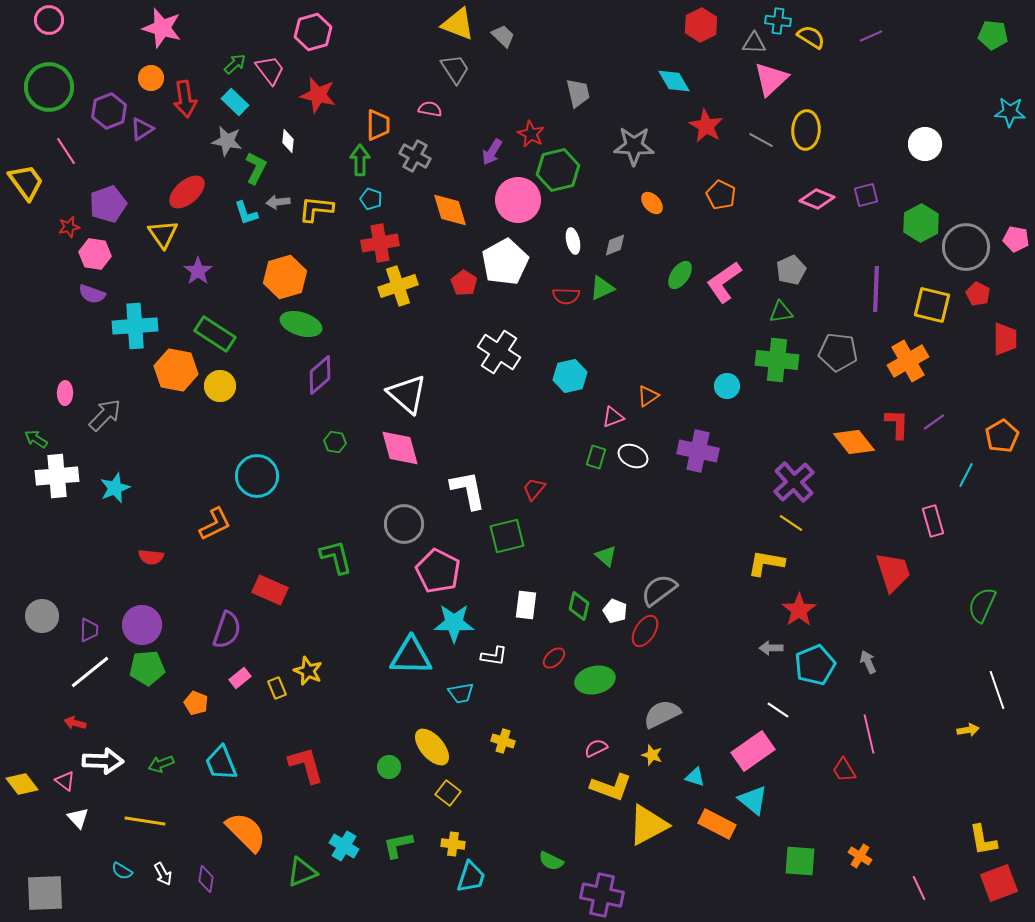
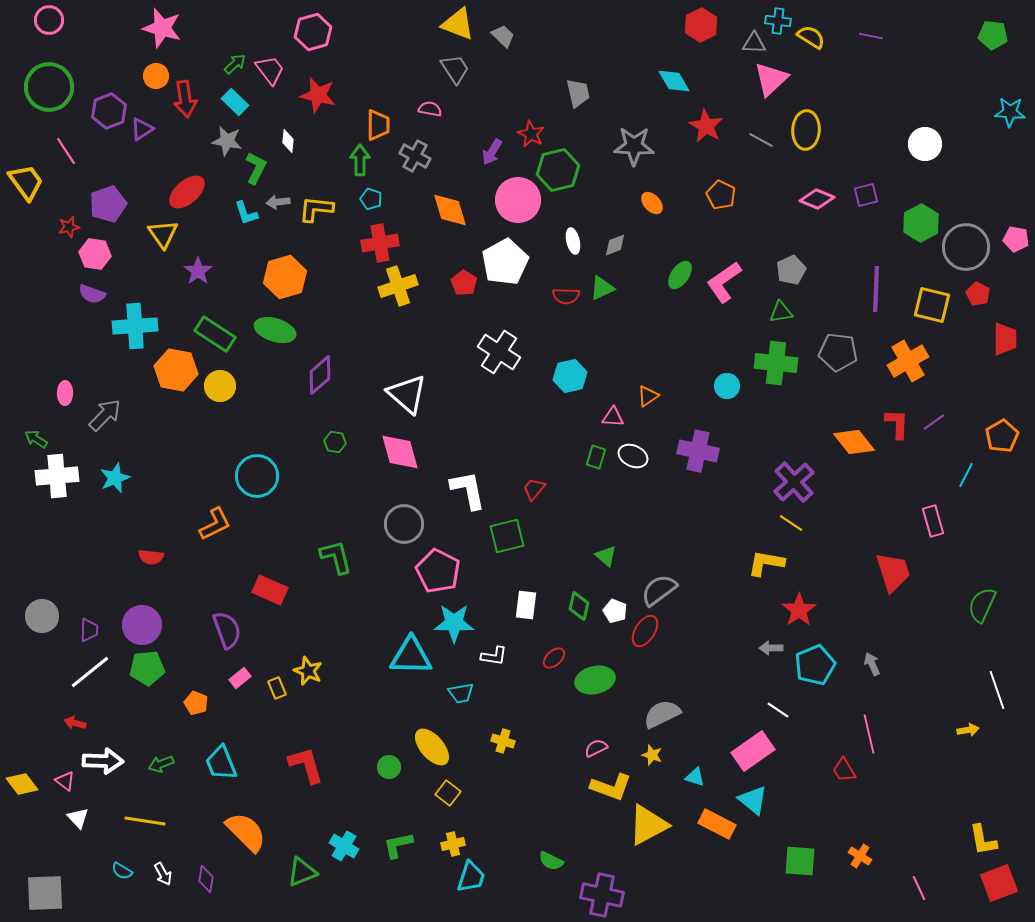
purple line at (871, 36): rotated 35 degrees clockwise
orange circle at (151, 78): moved 5 px right, 2 px up
green ellipse at (301, 324): moved 26 px left, 6 px down
green cross at (777, 360): moved 1 px left, 3 px down
pink triangle at (613, 417): rotated 25 degrees clockwise
pink diamond at (400, 448): moved 4 px down
cyan star at (115, 488): moved 10 px up
purple semicircle at (227, 630): rotated 39 degrees counterclockwise
gray arrow at (868, 662): moved 4 px right, 2 px down
yellow cross at (453, 844): rotated 20 degrees counterclockwise
